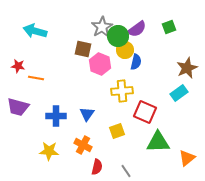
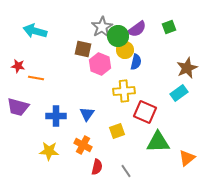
yellow cross: moved 2 px right
